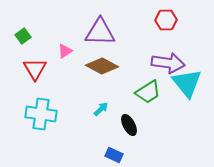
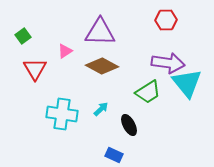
cyan cross: moved 21 px right
